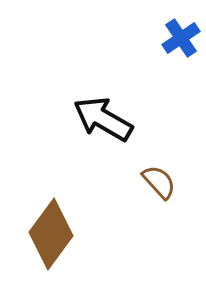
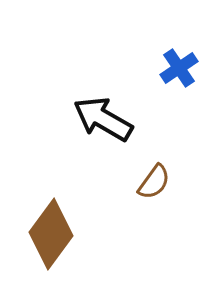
blue cross: moved 2 px left, 30 px down
brown semicircle: moved 5 px left; rotated 78 degrees clockwise
